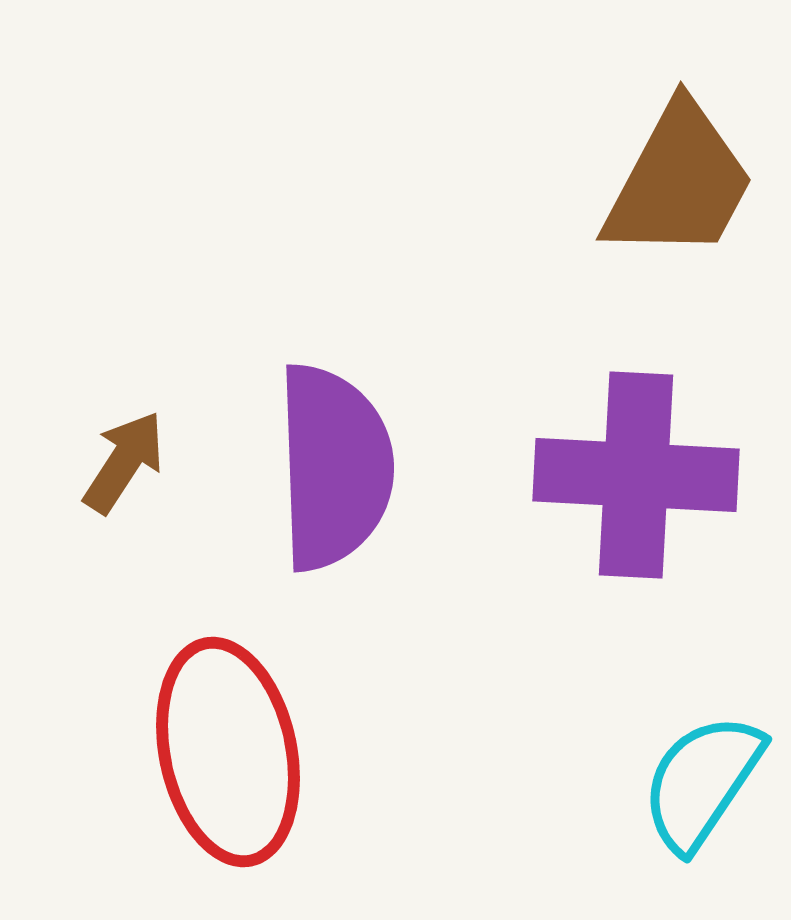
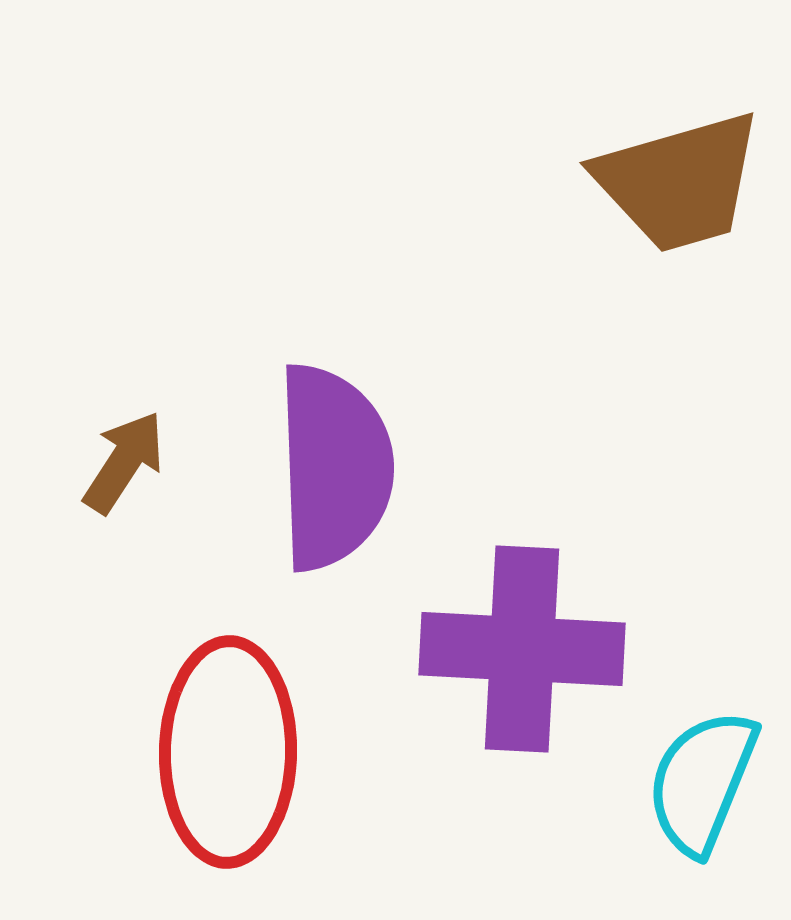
brown trapezoid: rotated 46 degrees clockwise
purple cross: moved 114 px left, 174 px down
red ellipse: rotated 13 degrees clockwise
cyan semicircle: rotated 12 degrees counterclockwise
